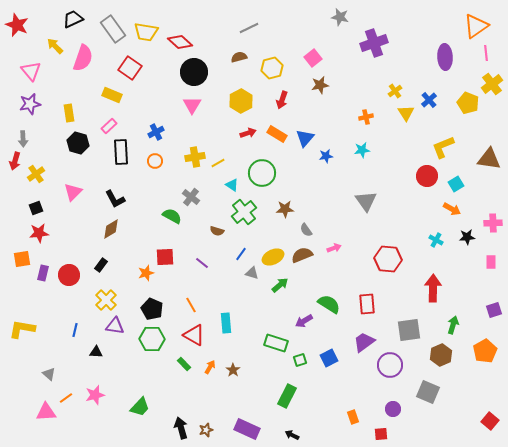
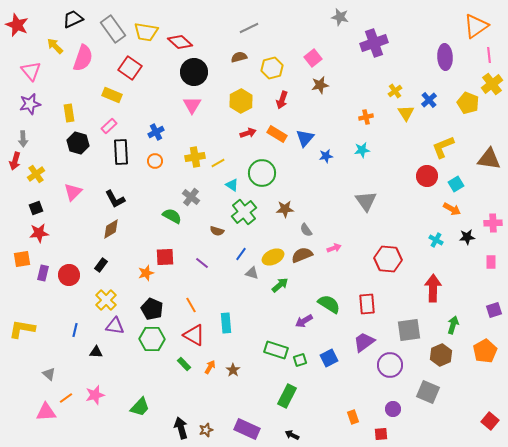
pink line at (486, 53): moved 3 px right, 2 px down
green rectangle at (276, 343): moved 7 px down
